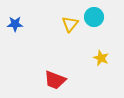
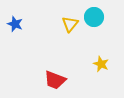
blue star: rotated 21 degrees clockwise
yellow star: moved 6 px down
